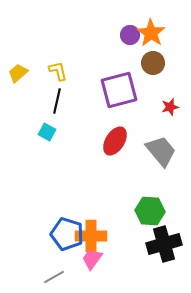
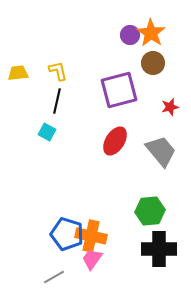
yellow trapezoid: rotated 35 degrees clockwise
green hexagon: rotated 8 degrees counterclockwise
orange cross: rotated 12 degrees clockwise
black cross: moved 5 px left, 5 px down; rotated 16 degrees clockwise
